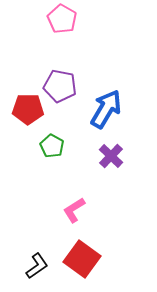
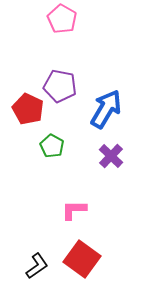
red pentagon: rotated 24 degrees clockwise
pink L-shape: rotated 32 degrees clockwise
